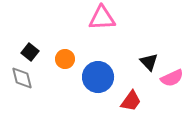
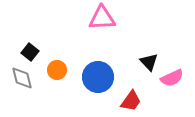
orange circle: moved 8 px left, 11 px down
